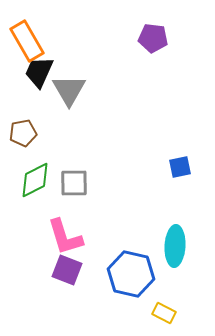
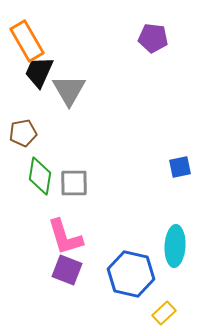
green diamond: moved 5 px right, 4 px up; rotated 54 degrees counterclockwise
yellow rectangle: rotated 70 degrees counterclockwise
